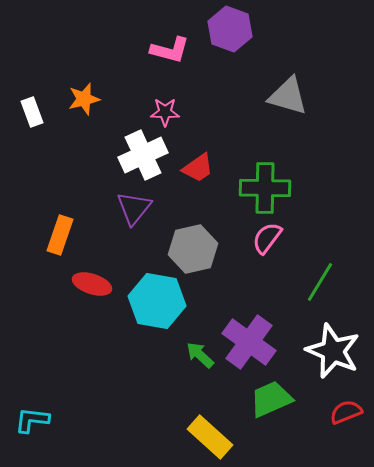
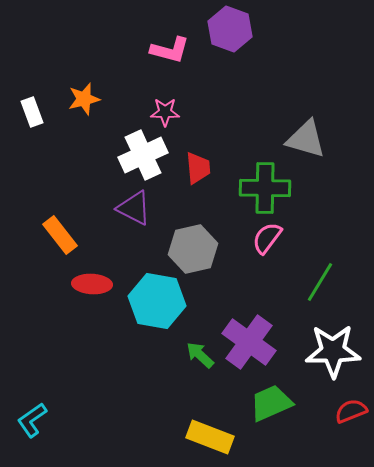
gray triangle: moved 18 px right, 43 px down
red trapezoid: rotated 60 degrees counterclockwise
purple triangle: rotated 42 degrees counterclockwise
orange rectangle: rotated 57 degrees counterclockwise
red ellipse: rotated 15 degrees counterclockwise
white star: rotated 24 degrees counterclockwise
green trapezoid: moved 4 px down
red semicircle: moved 5 px right, 1 px up
cyan L-shape: rotated 42 degrees counterclockwise
yellow rectangle: rotated 21 degrees counterclockwise
